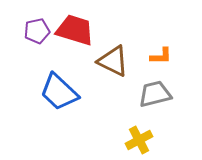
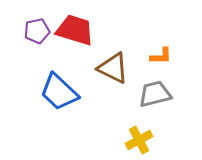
brown triangle: moved 7 px down
